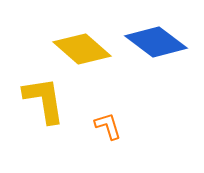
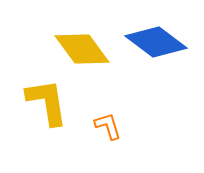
yellow diamond: rotated 12 degrees clockwise
yellow L-shape: moved 3 px right, 2 px down
